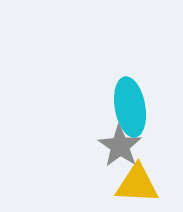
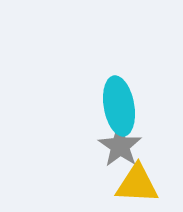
cyan ellipse: moved 11 px left, 1 px up
